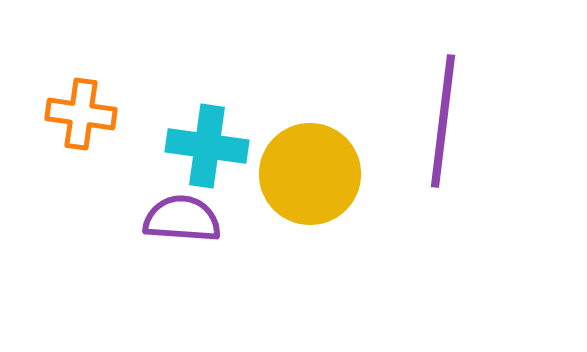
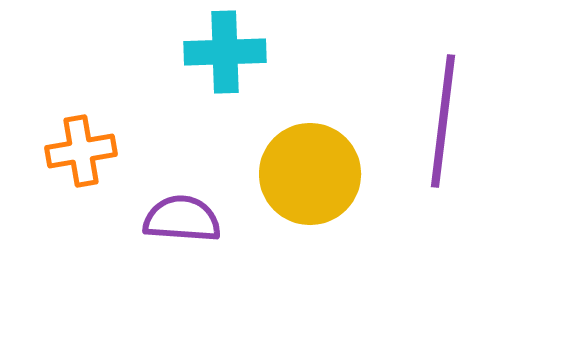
orange cross: moved 37 px down; rotated 18 degrees counterclockwise
cyan cross: moved 18 px right, 94 px up; rotated 10 degrees counterclockwise
